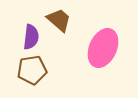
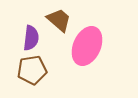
purple semicircle: moved 1 px down
pink ellipse: moved 16 px left, 2 px up
